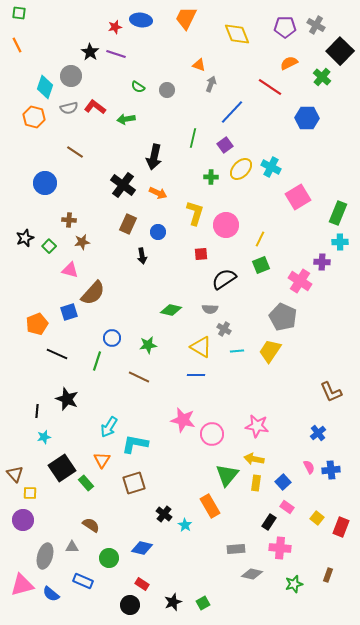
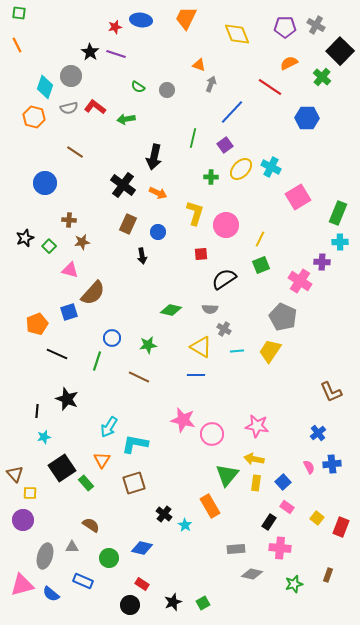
blue cross at (331, 470): moved 1 px right, 6 px up
